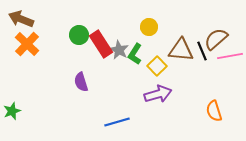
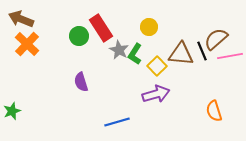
green circle: moved 1 px down
red rectangle: moved 16 px up
brown triangle: moved 4 px down
purple arrow: moved 2 px left
